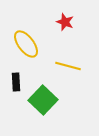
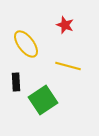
red star: moved 3 px down
green square: rotated 12 degrees clockwise
